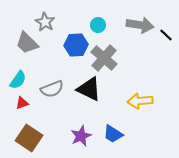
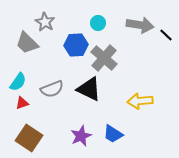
cyan circle: moved 2 px up
cyan semicircle: moved 2 px down
